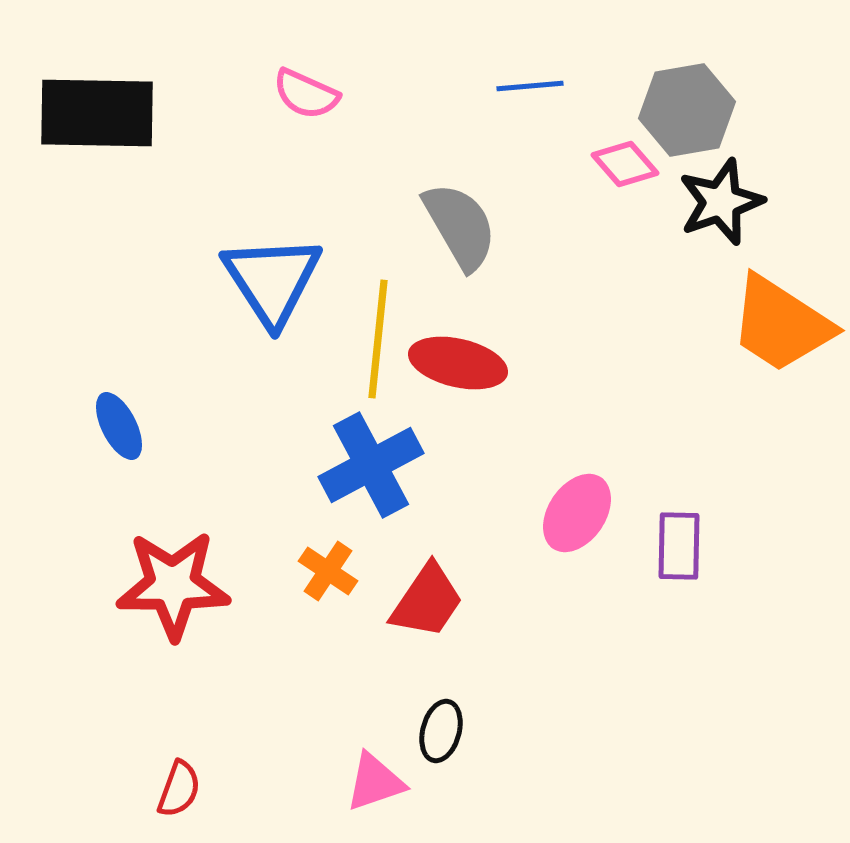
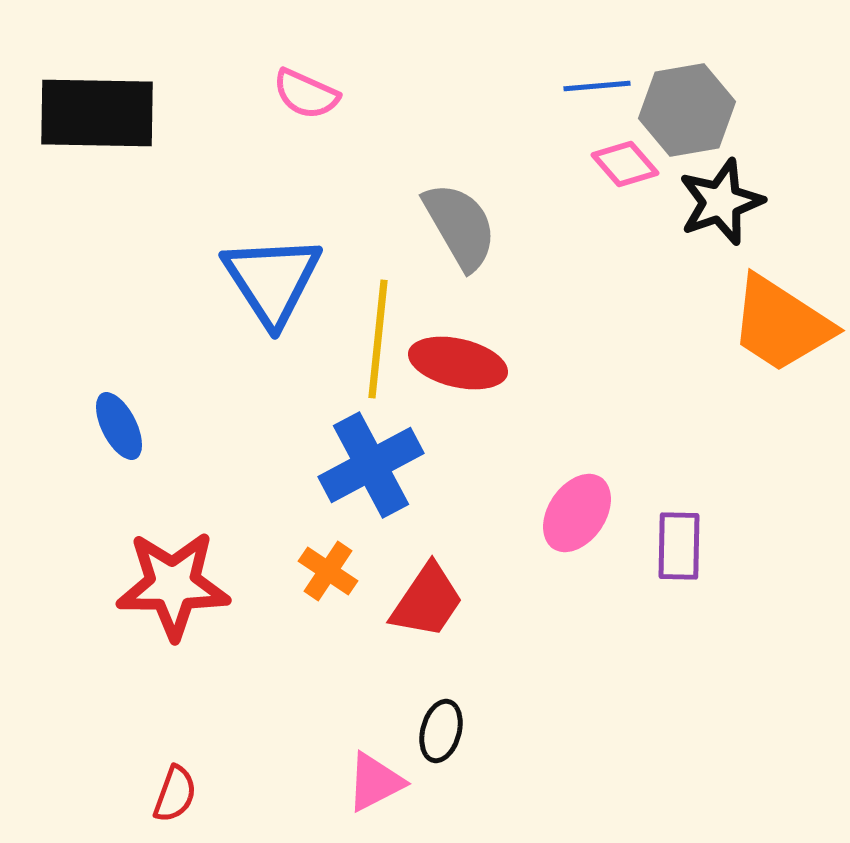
blue line: moved 67 px right
pink triangle: rotated 8 degrees counterclockwise
red semicircle: moved 4 px left, 5 px down
